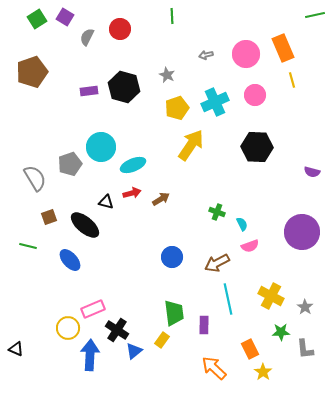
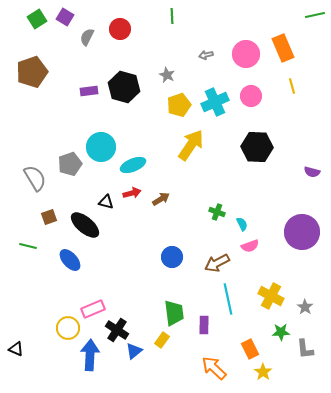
yellow line at (292, 80): moved 6 px down
pink circle at (255, 95): moved 4 px left, 1 px down
yellow pentagon at (177, 108): moved 2 px right, 3 px up
